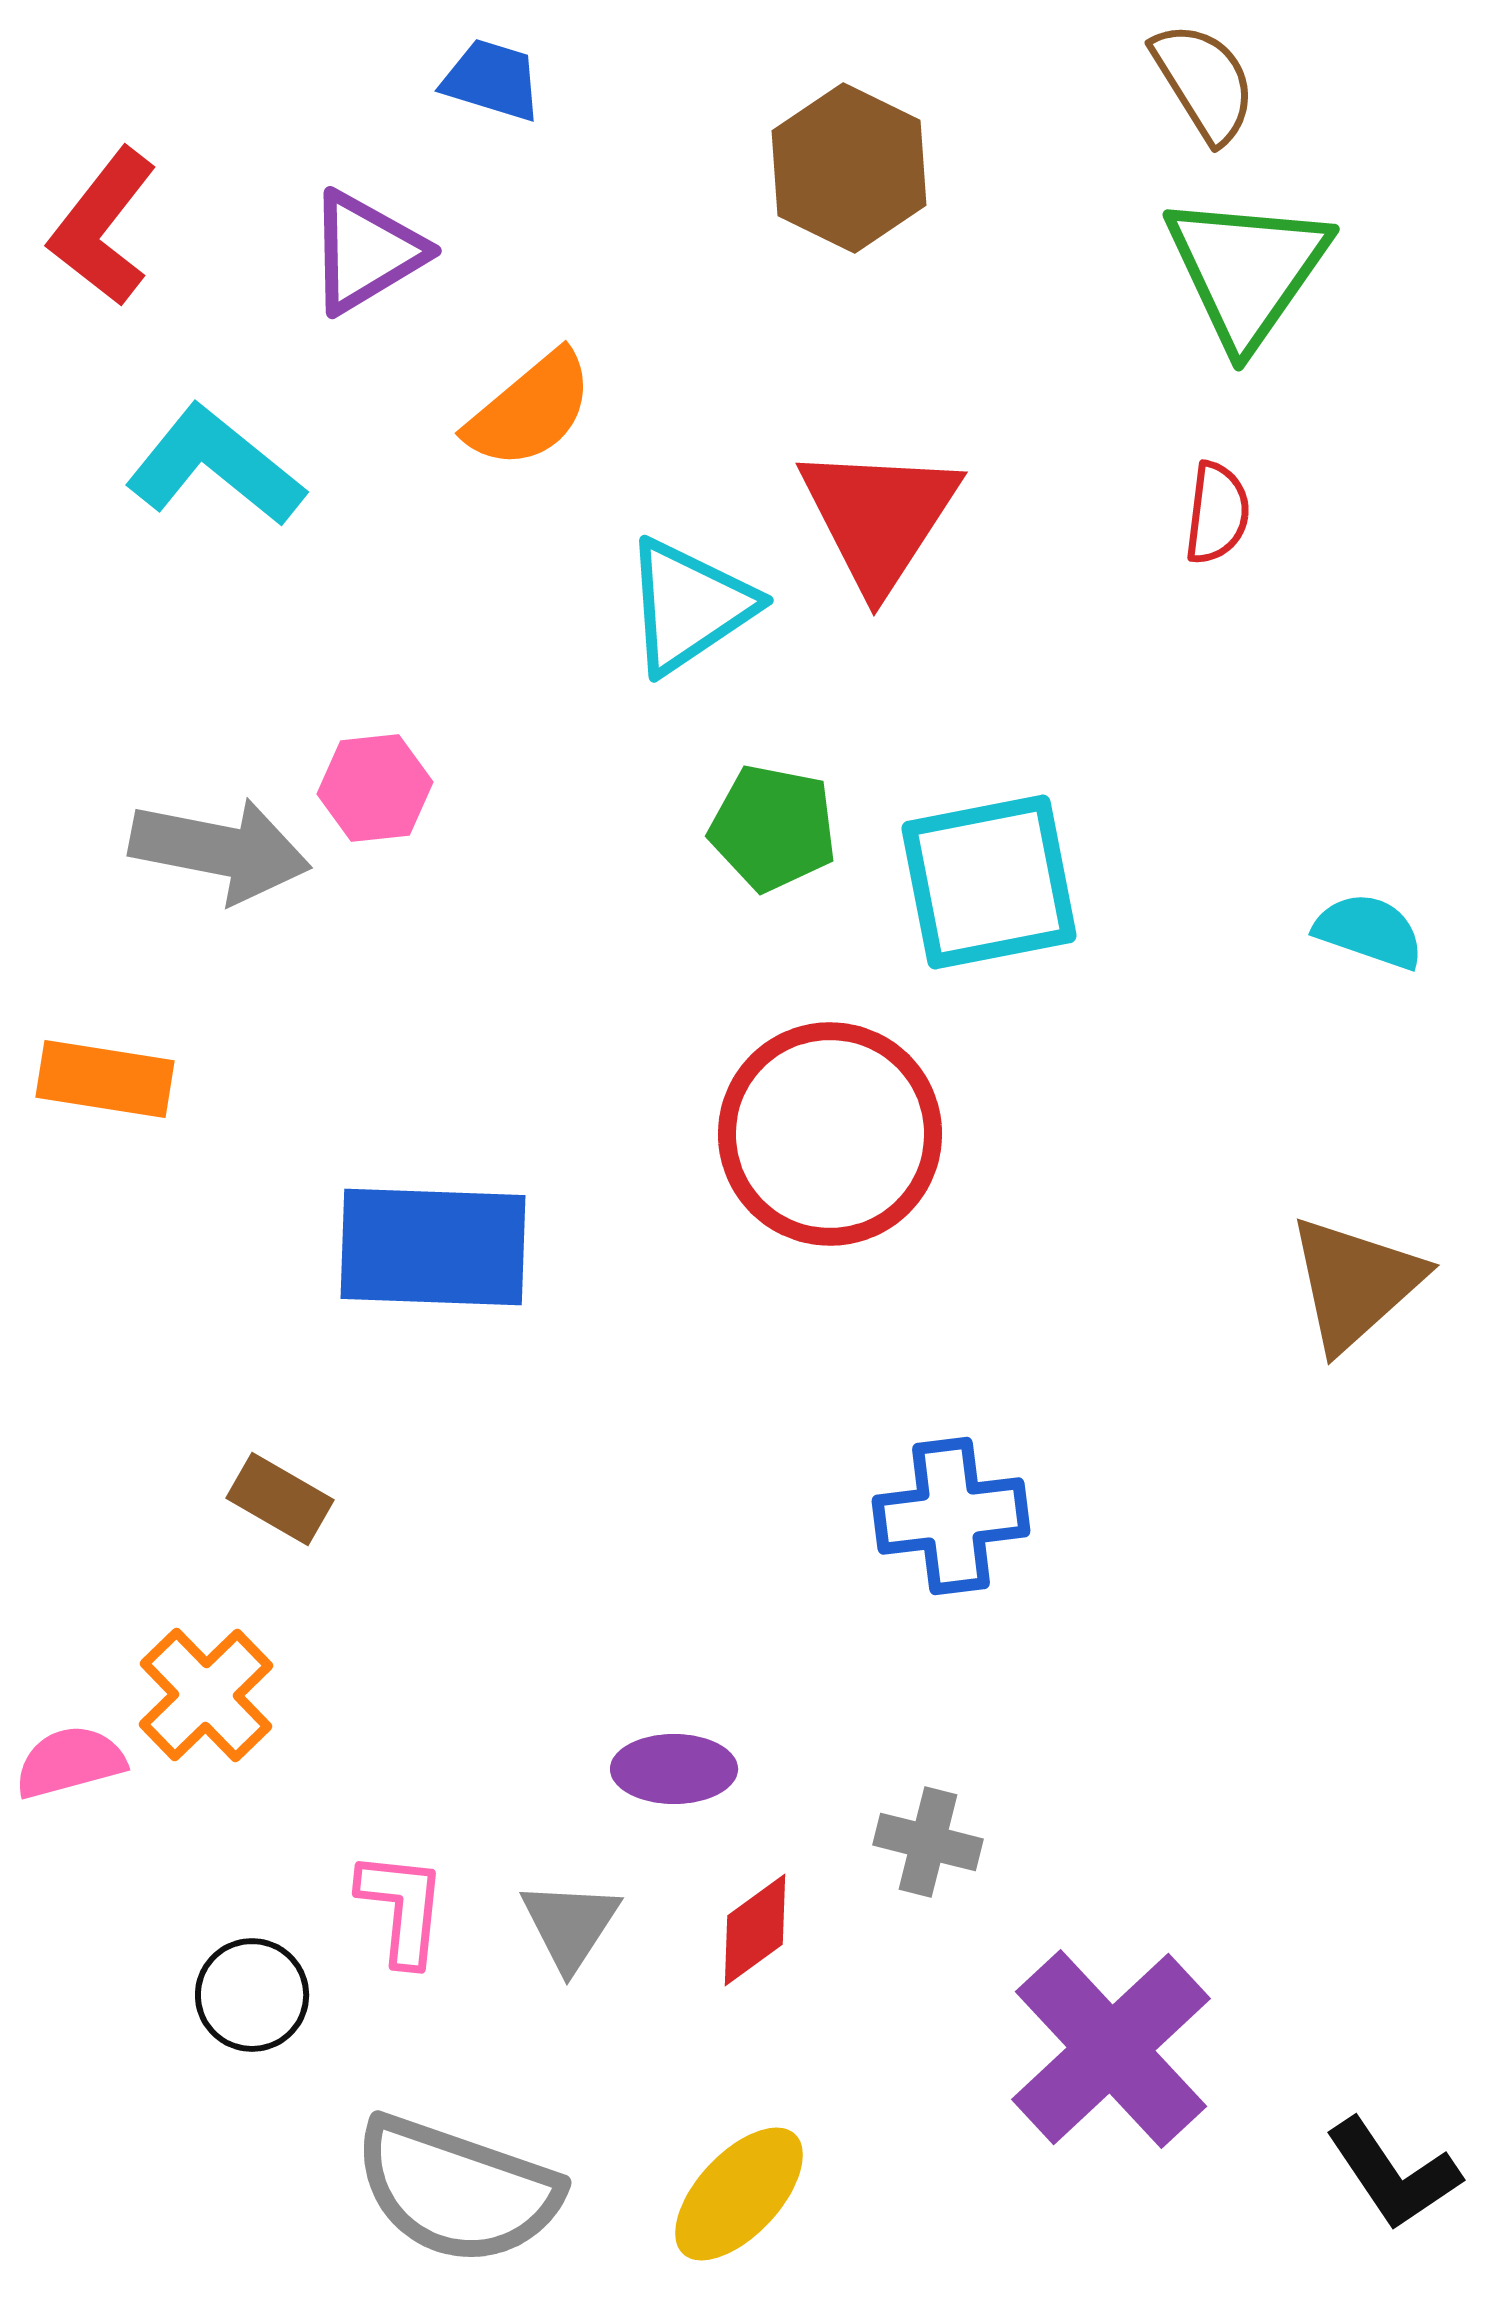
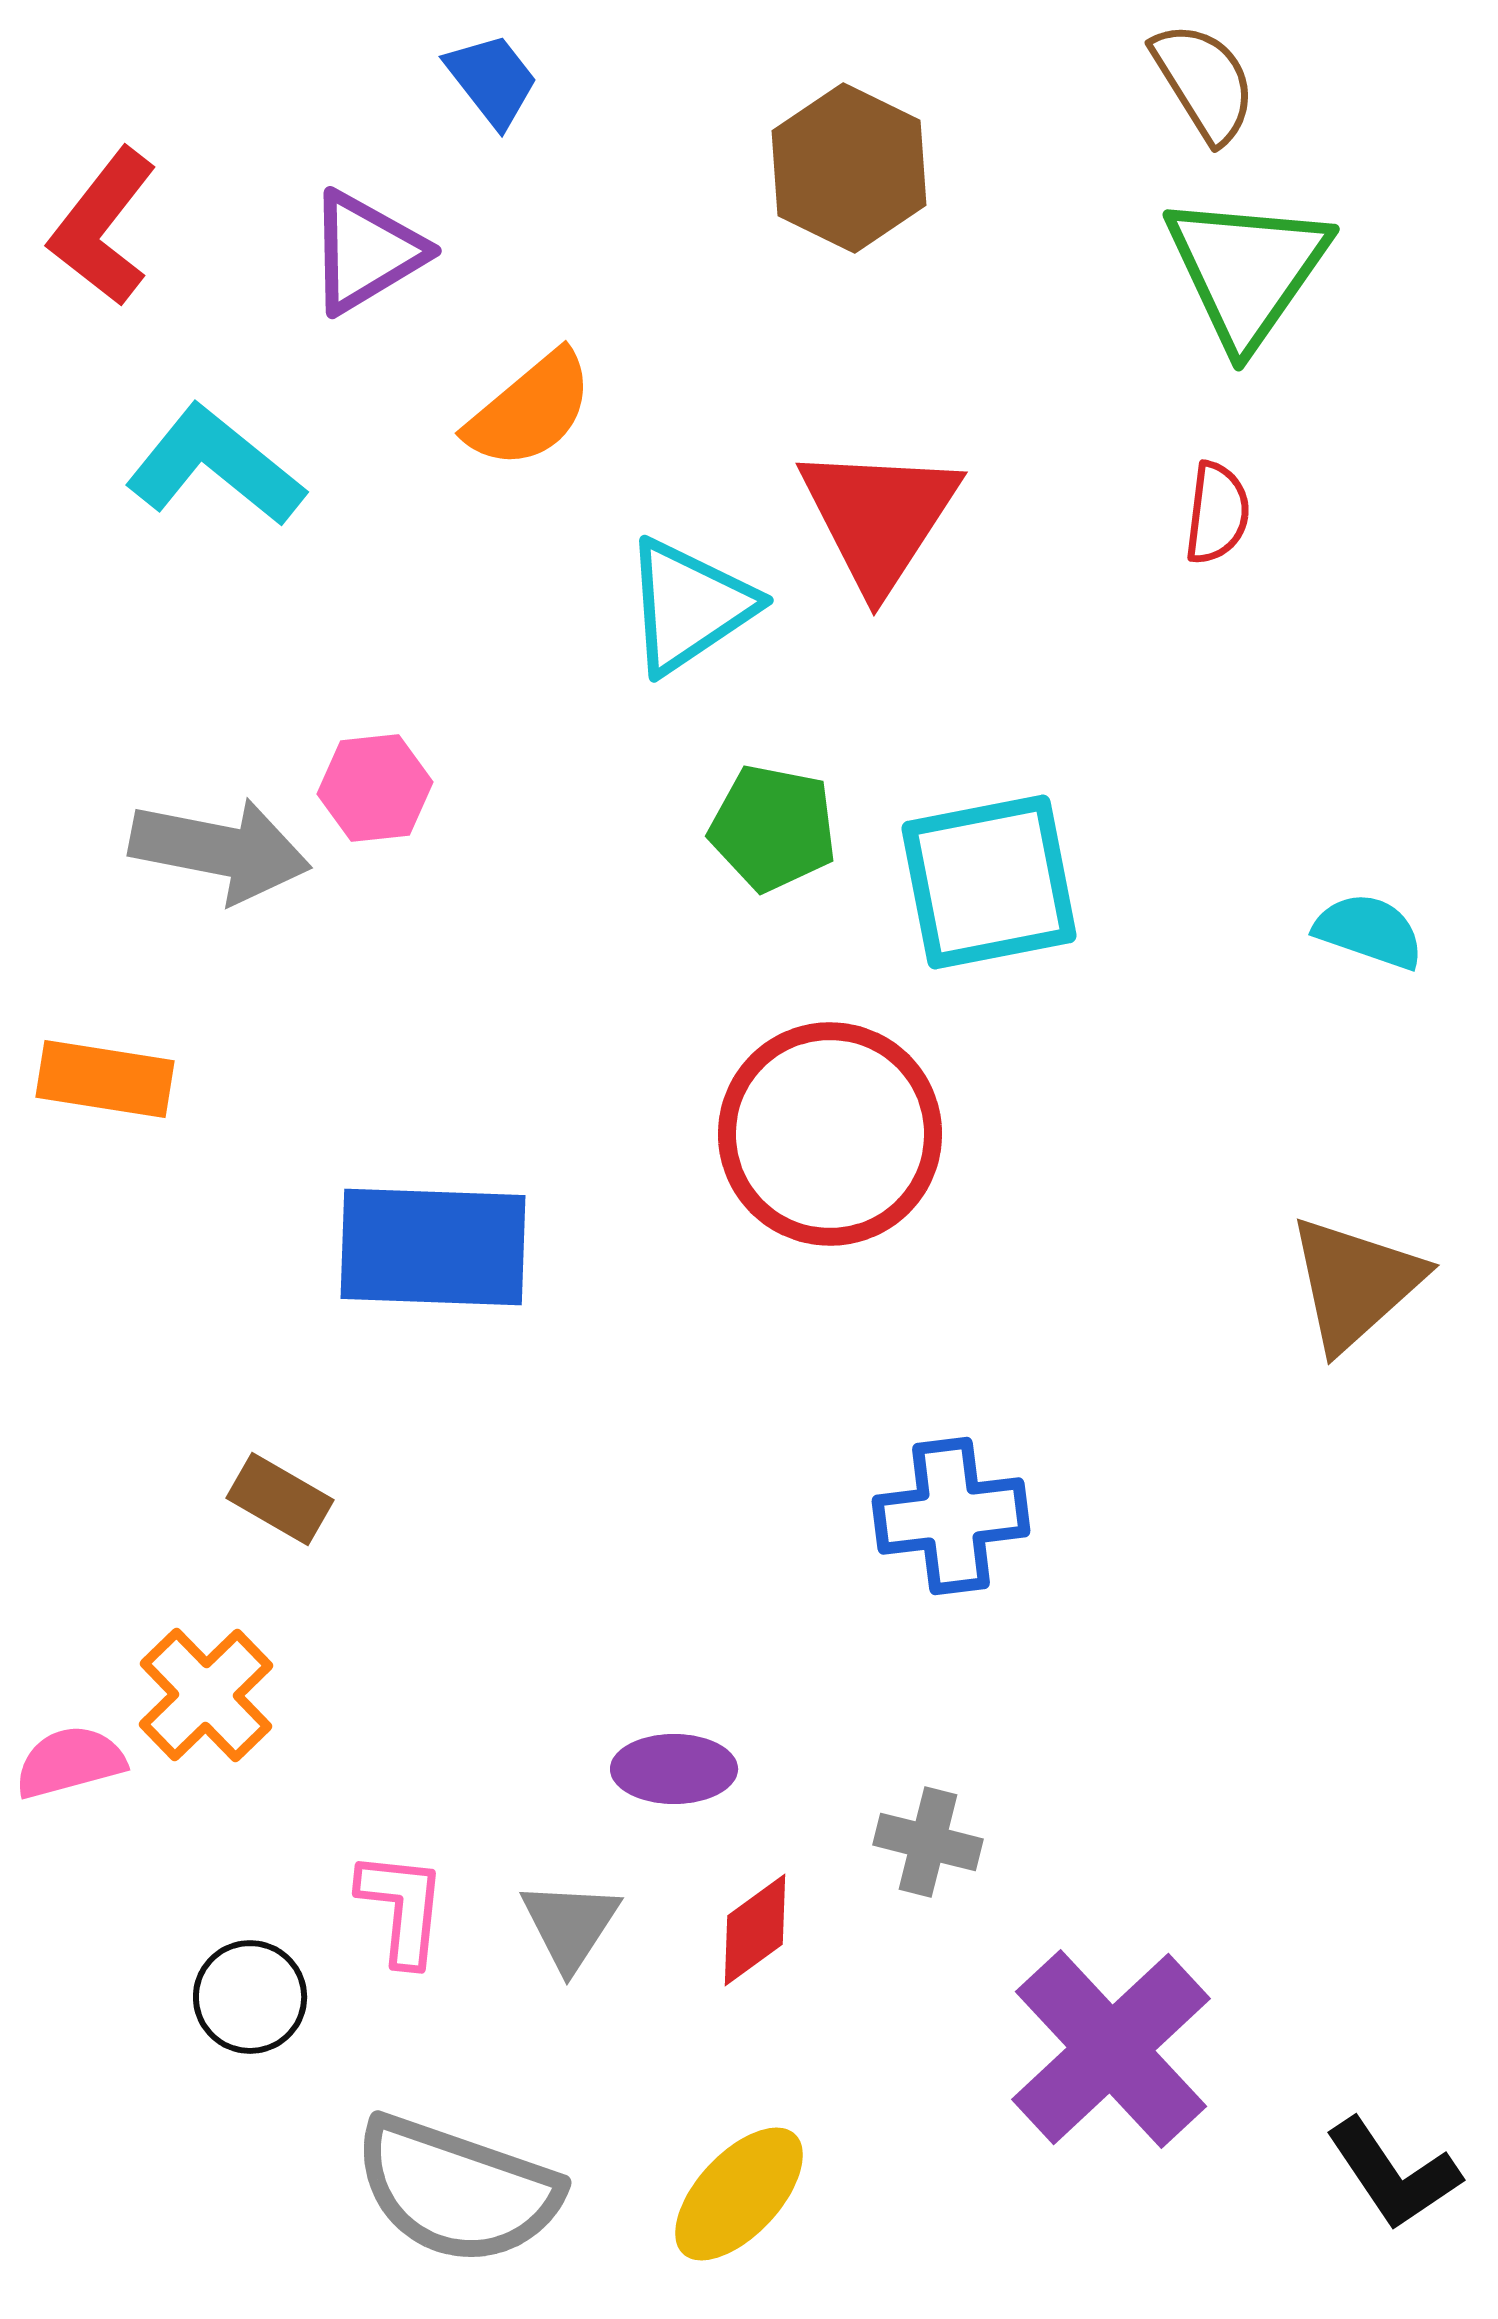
blue trapezoid: rotated 35 degrees clockwise
black circle: moved 2 px left, 2 px down
